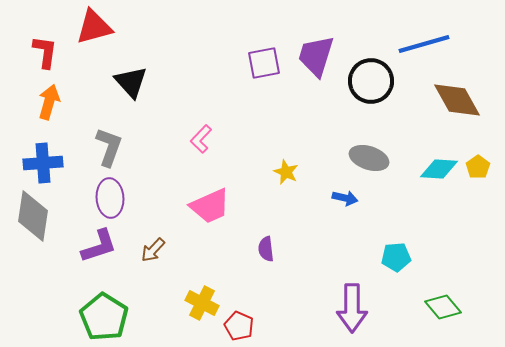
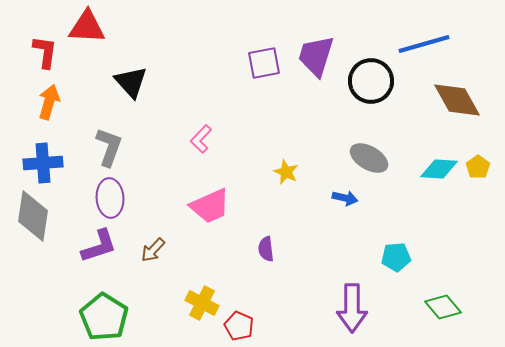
red triangle: moved 7 px left; rotated 18 degrees clockwise
gray ellipse: rotated 12 degrees clockwise
